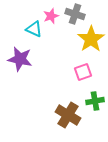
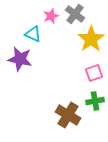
gray cross: rotated 18 degrees clockwise
cyan triangle: moved 1 px left, 5 px down
pink square: moved 11 px right, 1 px down
